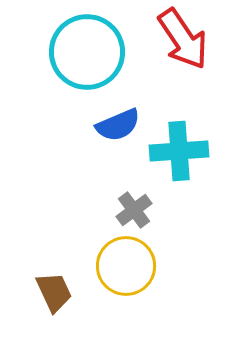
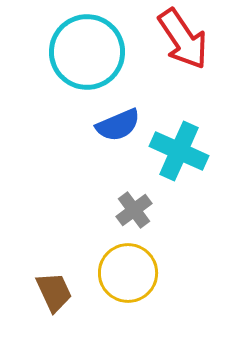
cyan cross: rotated 28 degrees clockwise
yellow circle: moved 2 px right, 7 px down
